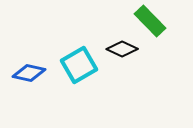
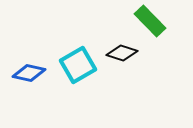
black diamond: moved 4 px down; rotated 8 degrees counterclockwise
cyan square: moved 1 px left
